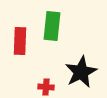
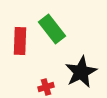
green rectangle: moved 3 px down; rotated 44 degrees counterclockwise
red cross: rotated 21 degrees counterclockwise
